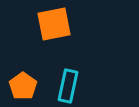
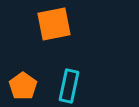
cyan rectangle: moved 1 px right
